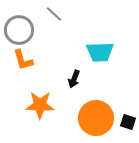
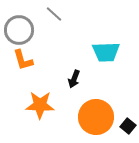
cyan trapezoid: moved 6 px right
orange circle: moved 1 px up
black square: moved 4 px down; rotated 21 degrees clockwise
